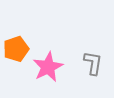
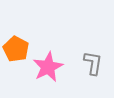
orange pentagon: rotated 25 degrees counterclockwise
